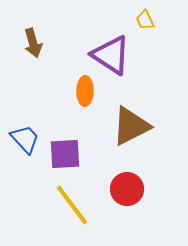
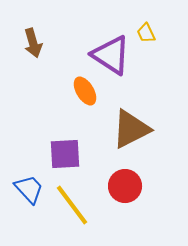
yellow trapezoid: moved 1 px right, 13 px down
orange ellipse: rotated 32 degrees counterclockwise
brown triangle: moved 3 px down
blue trapezoid: moved 4 px right, 50 px down
red circle: moved 2 px left, 3 px up
